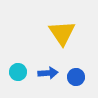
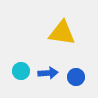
yellow triangle: rotated 48 degrees counterclockwise
cyan circle: moved 3 px right, 1 px up
